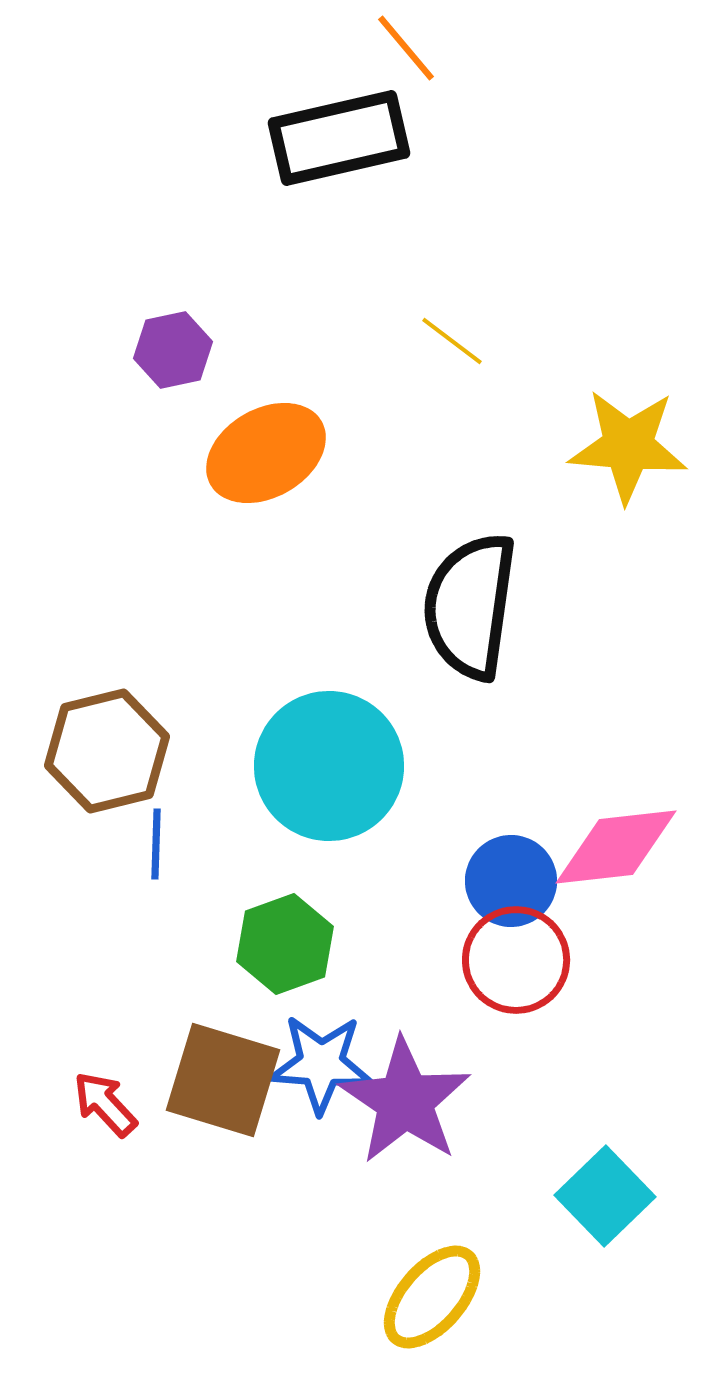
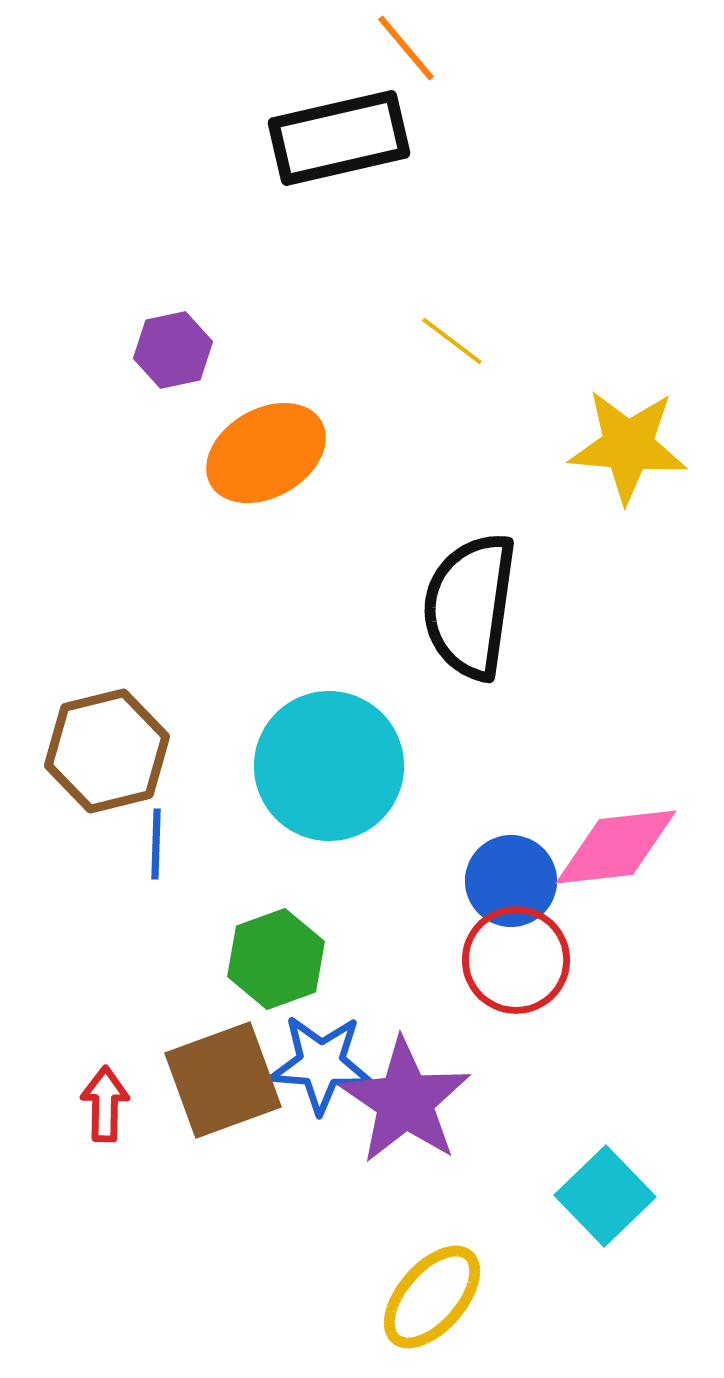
green hexagon: moved 9 px left, 15 px down
brown square: rotated 37 degrees counterclockwise
red arrow: rotated 44 degrees clockwise
